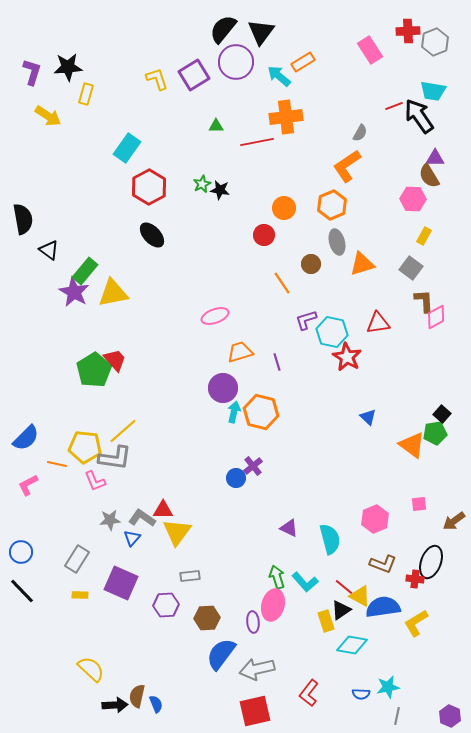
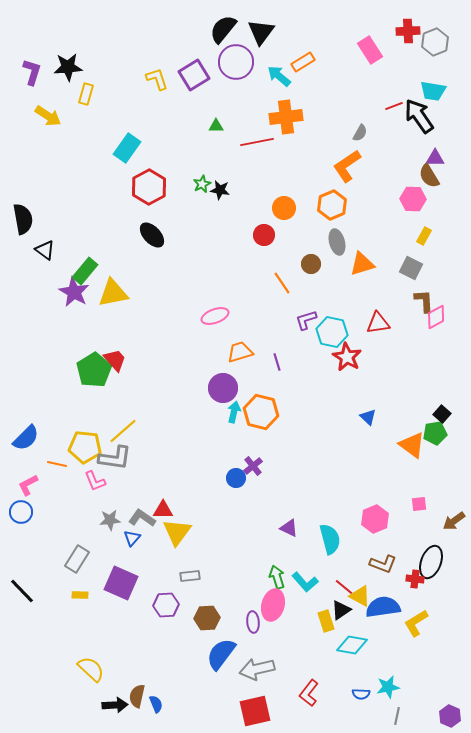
black triangle at (49, 250): moved 4 px left
gray square at (411, 268): rotated 10 degrees counterclockwise
blue circle at (21, 552): moved 40 px up
